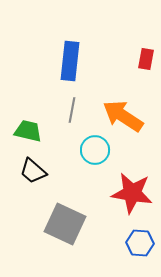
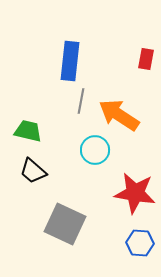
gray line: moved 9 px right, 9 px up
orange arrow: moved 4 px left, 1 px up
red star: moved 3 px right
